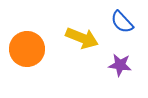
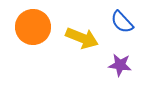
orange circle: moved 6 px right, 22 px up
